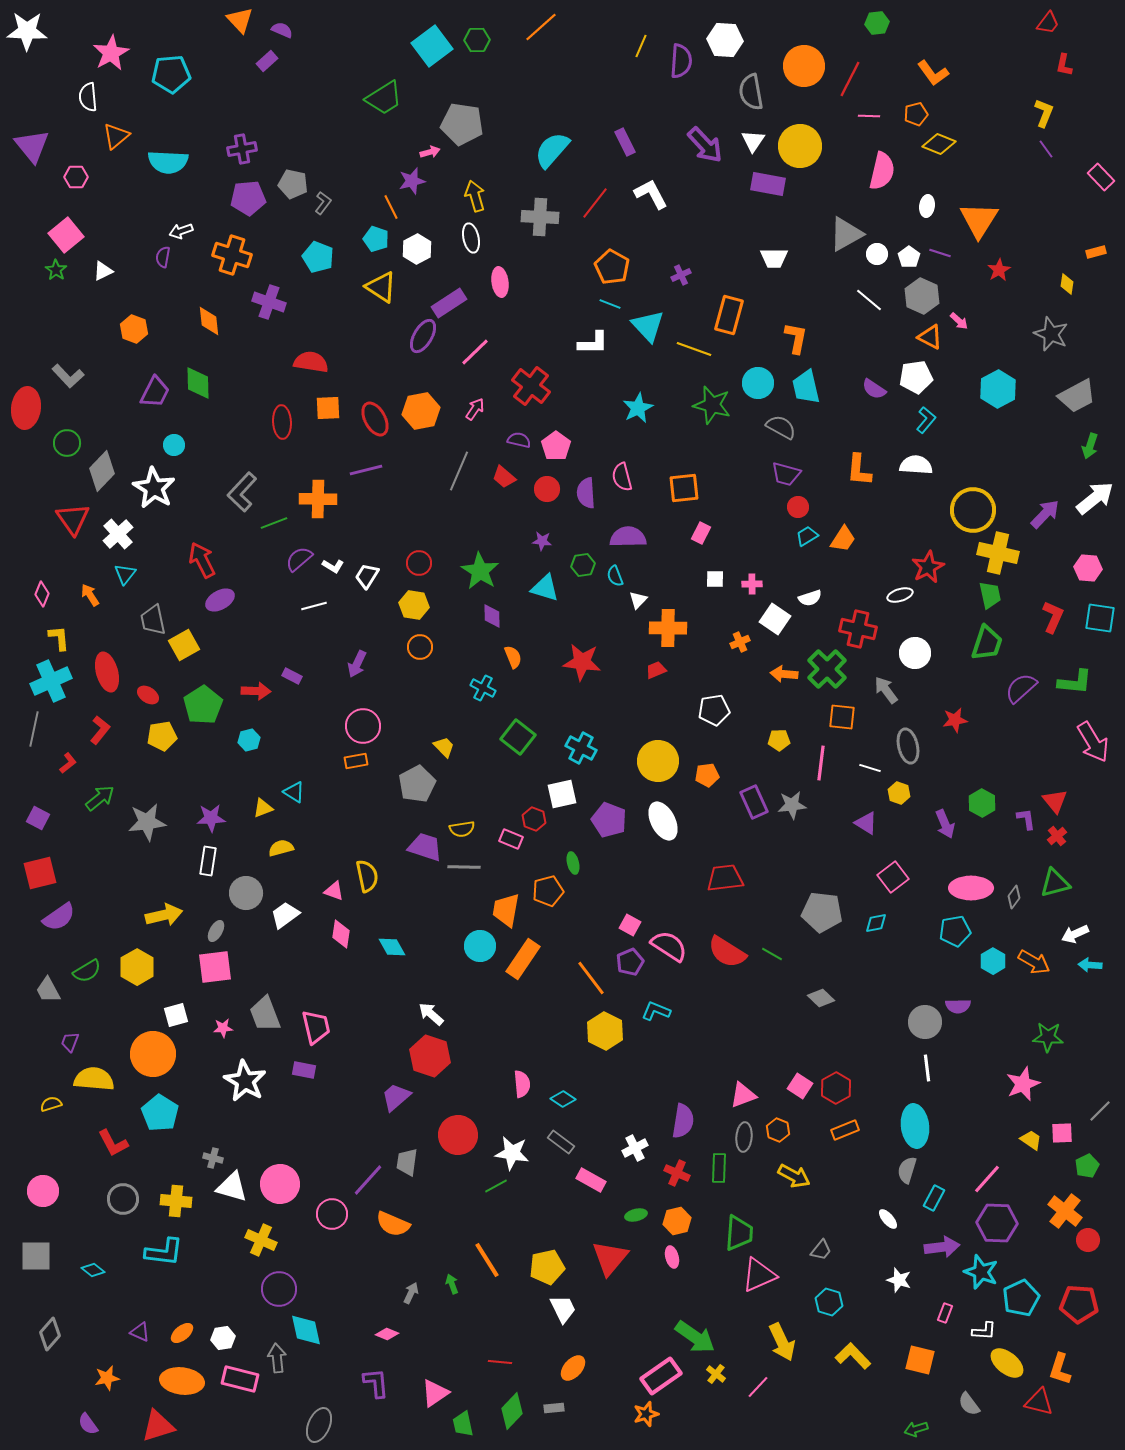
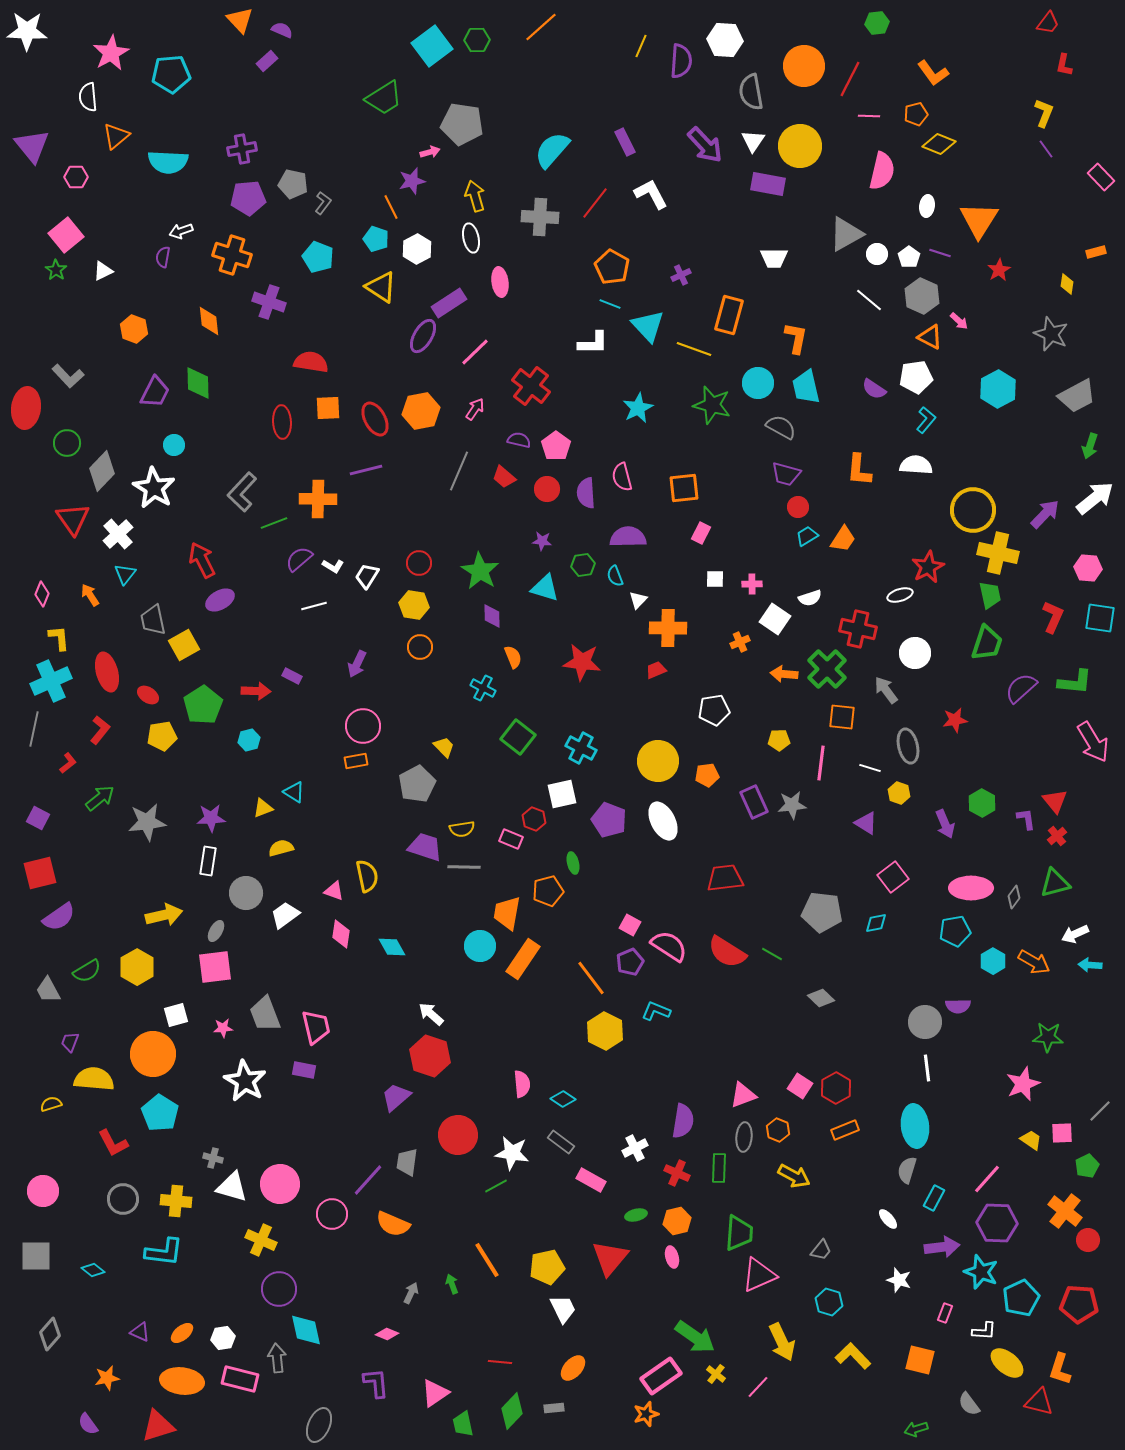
orange trapezoid at (506, 910): moved 1 px right, 3 px down
